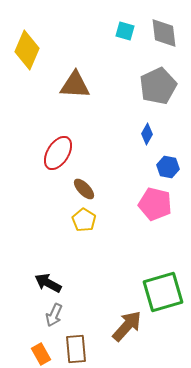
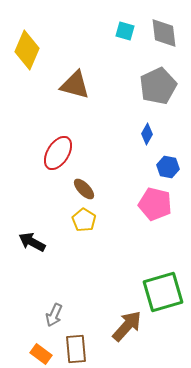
brown triangle: rotated 12 degrees clockwise
black arrow: moved 16 px left, 41 px up
orange rectangle: rotated 25 degrees counterclockwise
